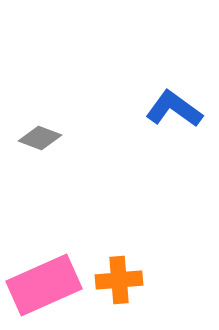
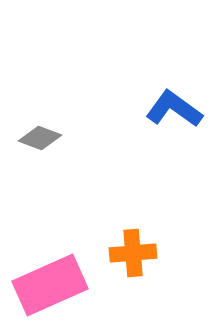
orange cross: moved 14 px right, 27 px up
pink rectangle: moved 6 px right
